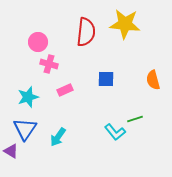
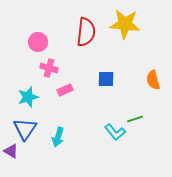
pink cross: moved 4 px down
cyan arrow: rotated 18 degrees counterclockwise
